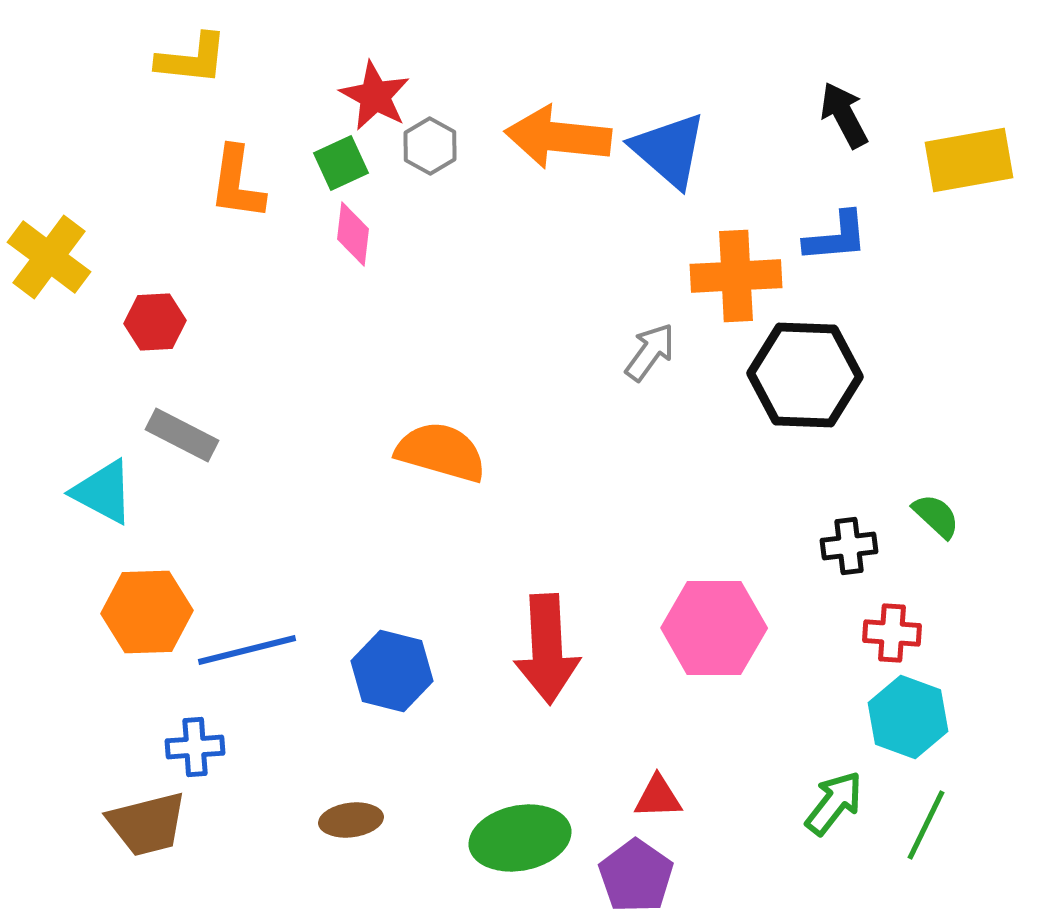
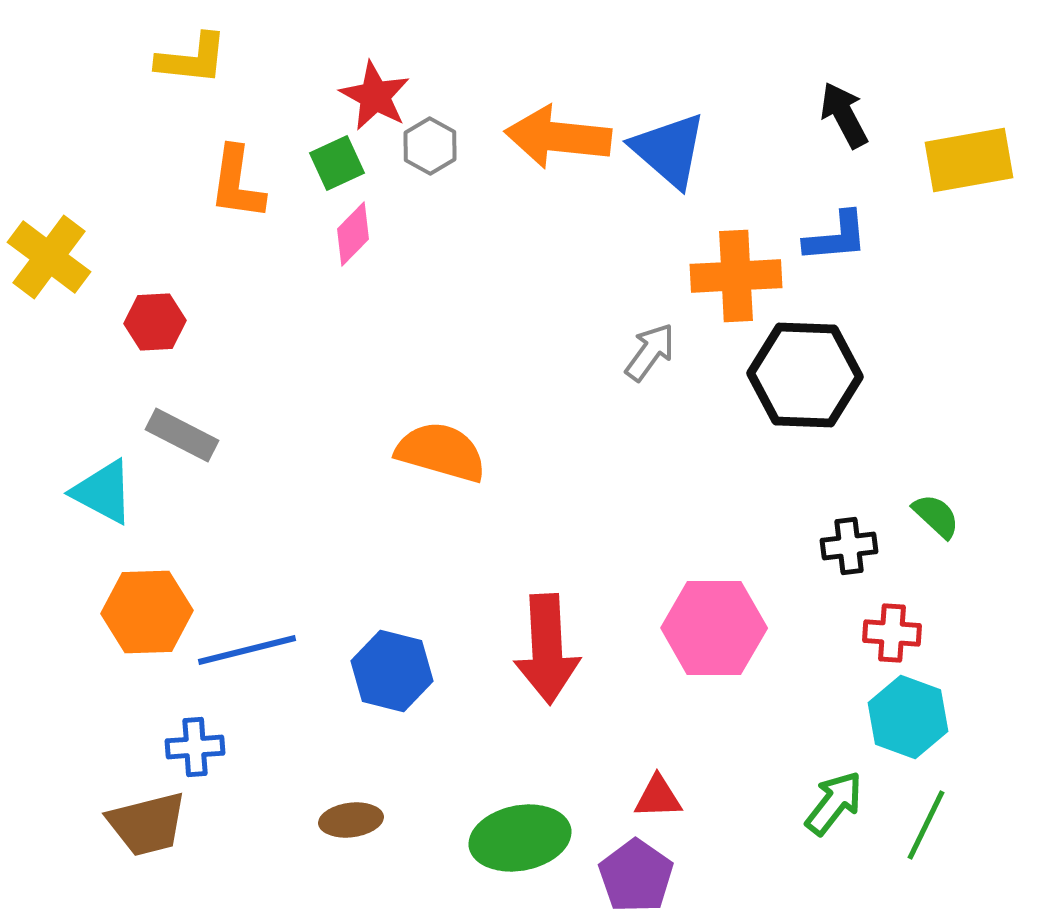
green square: moved 4 px left
pink diamond: rotated 38 degrees clockwise
